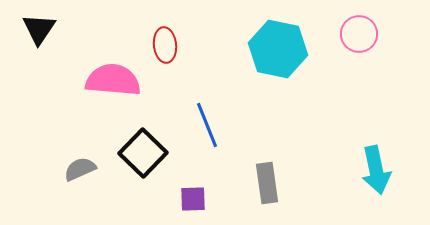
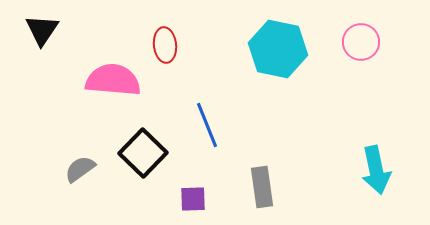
black triangle: moved 3 px right, 1 px down
pink circle: moved 2 px right, 8 px down
gray semicircle: rotated 12 degrees counterclockwise
gray rectangle: moved 5 px left, 4 px down
